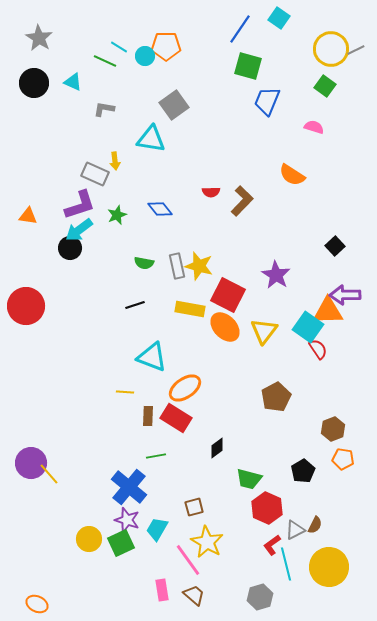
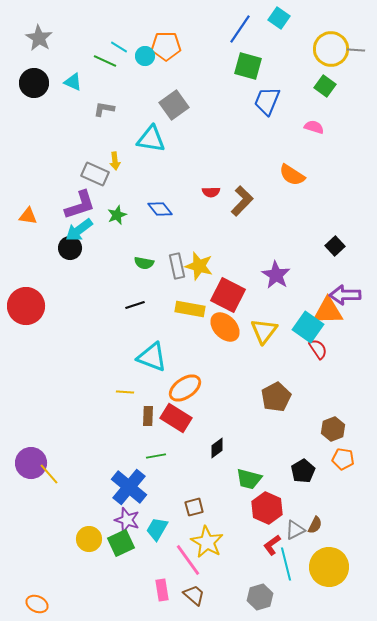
gray line at (356, 50): rotated 30 degrees clockwise
